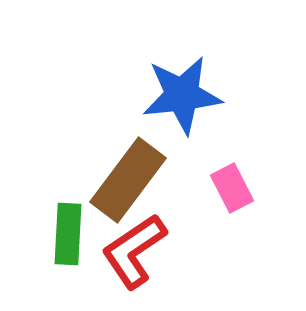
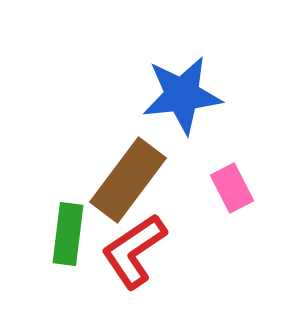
green rectangle: rotated 4 degrees clockwise
